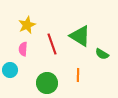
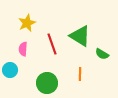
yellow star: moved 2 px up
orange line: moved 2 px right, 1 px up
